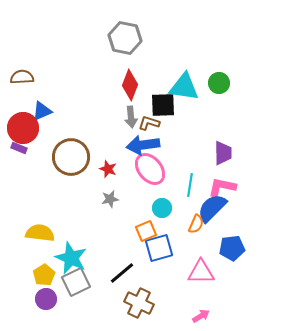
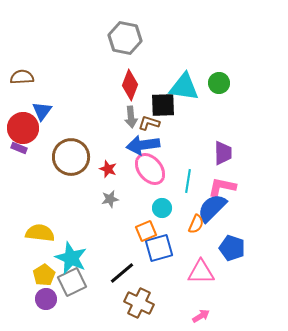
blue triangle: rotated 30 degrees counterclockwise
cyan line: moved 2 px left, 4 px up
blue pentagon: rotated 25 degrees clockwise
gray square: moved 4 px left
